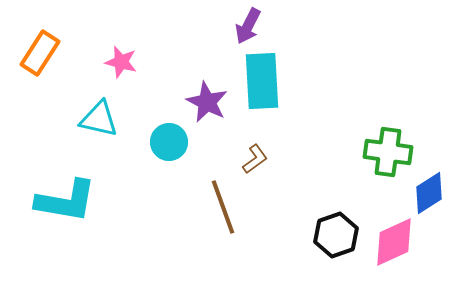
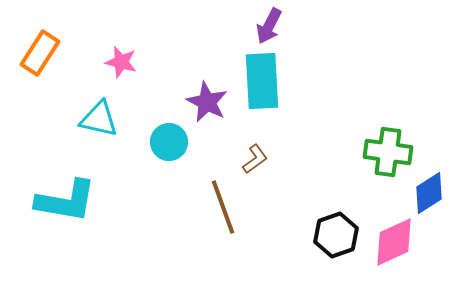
purple arrow: moved 21 px right
